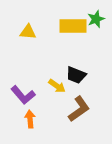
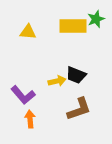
yellow arrow: moved 5 px up; rotated 48 degrees counterclockwise
brown L-shape: rotated 16 degrees clockwise
